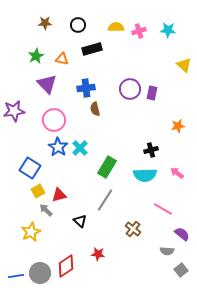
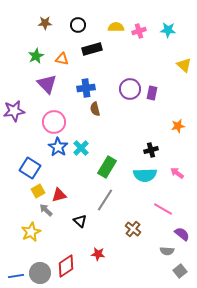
pink circle: moved 2 px down
cyan cross: moved 1 px right
gray square: moved 1 px left, 1 px down
